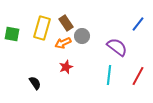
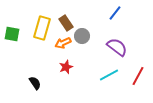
blue line: moved 23 px left, 11 px up
cyan line: rotated 54 degrees clockwise
